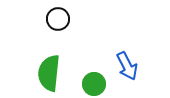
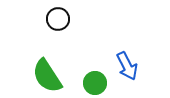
green semicircle: moved 2 px left, 3 px down; rotated 39 degrees counterclockwise
green circle: moved 1 px right, 1 px up
